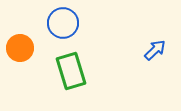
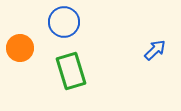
blue circle: moved 1 px right, 1 px up
